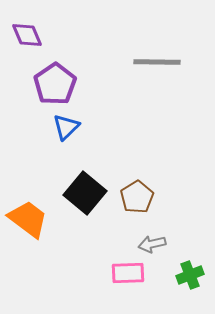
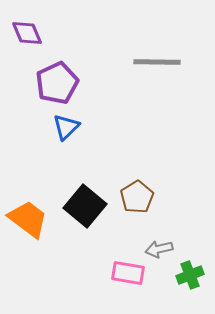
purple diamond: moved 2 px up
purple pentagon: moved 2 px right, 1 px up; rotated 9 degrees clockwise
black square: moved 13 px down
gray arrow: moved 7 px right, 5 px down
pink rectangle: rotated 12 degrees clockwise
